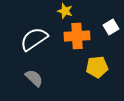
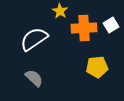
yellow star: moved 5 px left; rotated 14 degrees clockwise
white square: moved 2 px up
orange cross: moved 7 px right, 8 px up
